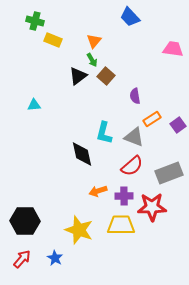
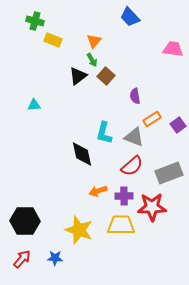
blue star: rotated 28 degrees counterclockwise
